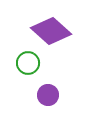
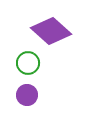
purple circle: moved 21 px left
